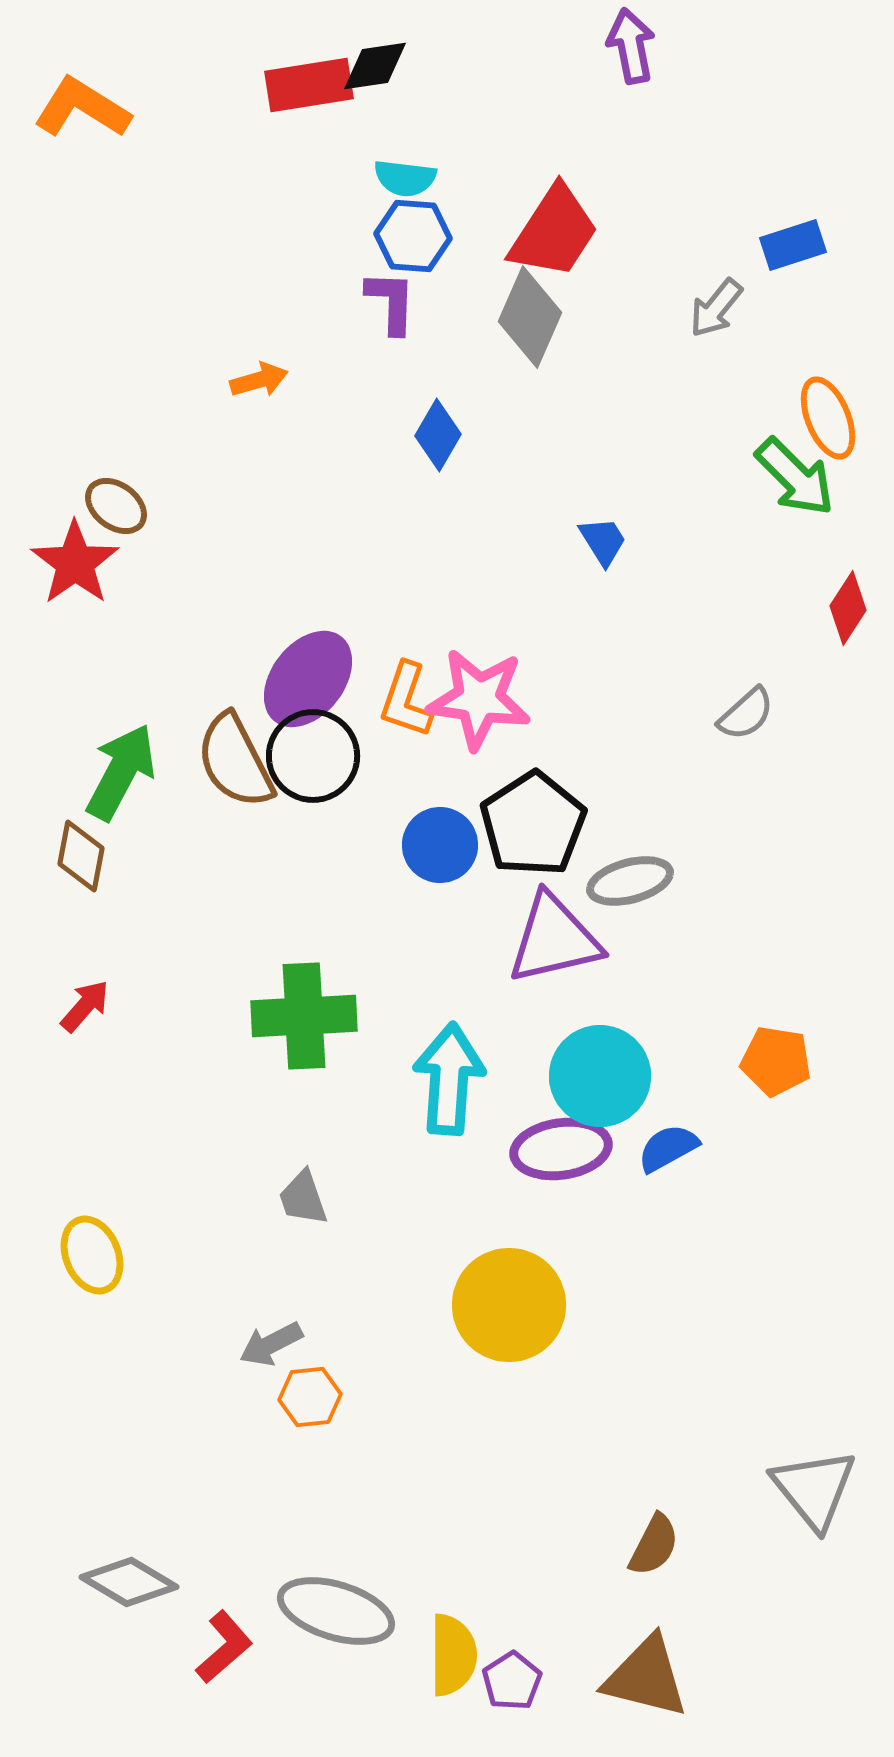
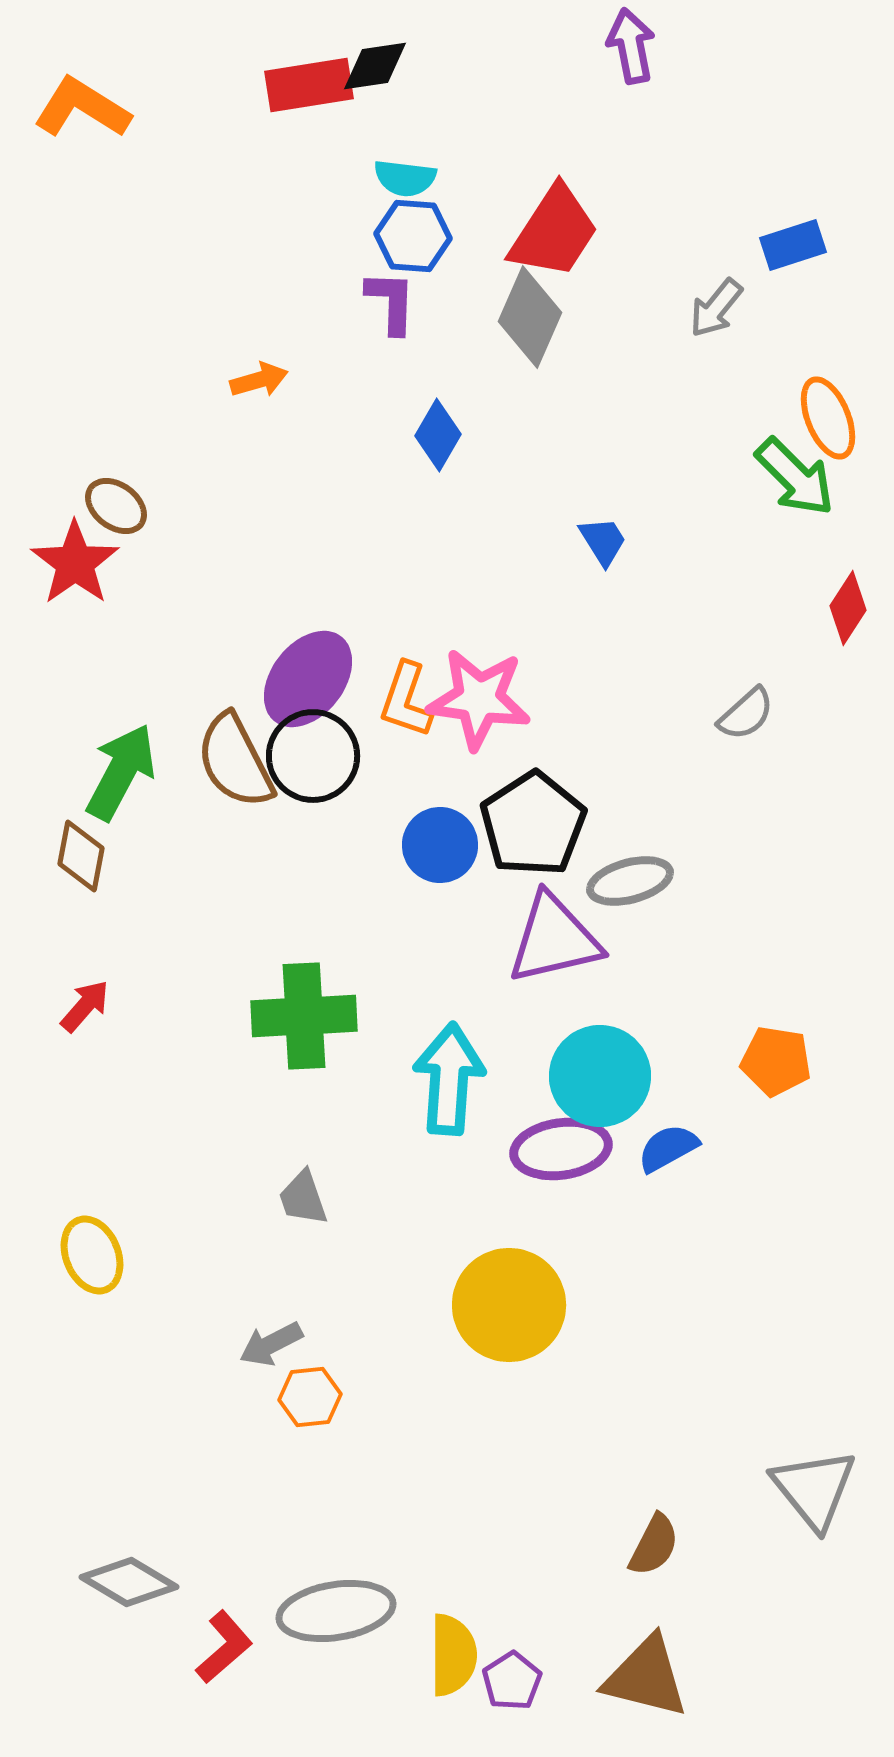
gray ellipse at (336, 1611): rotated 26 degrees counterclockwise
